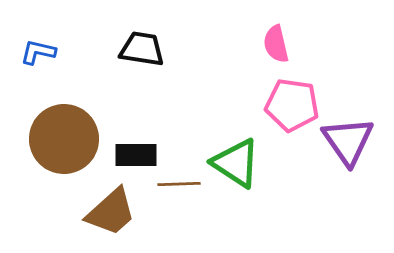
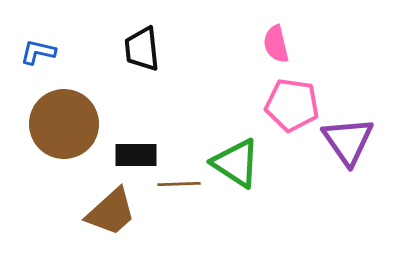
black trapezoid: rotated 105 degrees counterclockwise
brown circle: moved 15 px up
